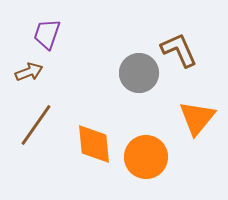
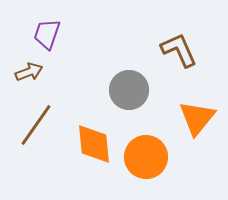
gray circle: moved 10 px left, 17 px down
